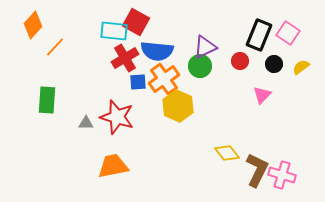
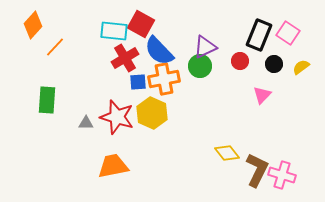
red square: moved 5 px right, 2 px down
blue semicircle: moved 2 px right; rotated 40 degrees clockwise
orange cross: rotated 24 degrees clockwise
yellow hexagon: moved 26 px left, 7 px down
